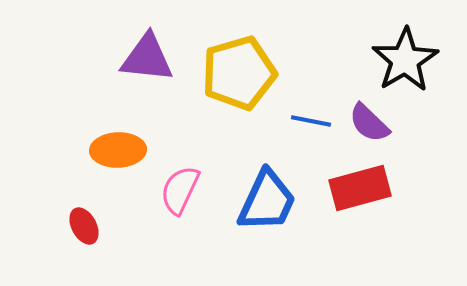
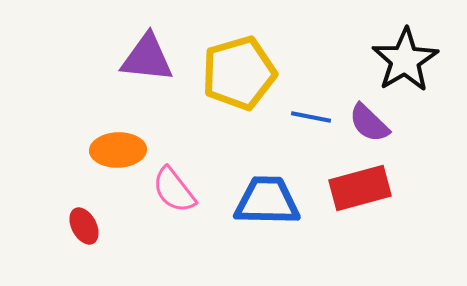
blue line: moved 4 px up
pink semicircle: moved 6 px left; rotated 63 degrees counterclockwise
blue trapezoid: rotated 114 degrees counterclockwise
